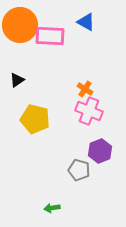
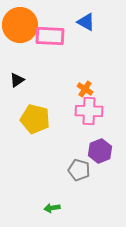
pink cross: rotated 20 degrees counterclockwise
